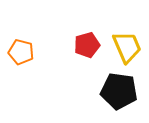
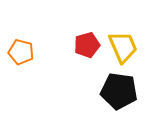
yellow trapezoid: moved 4 px left
